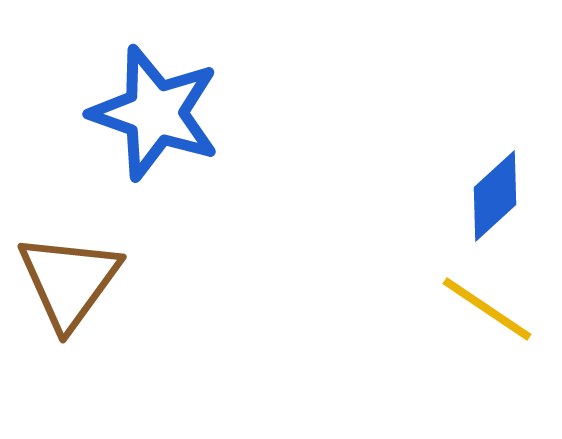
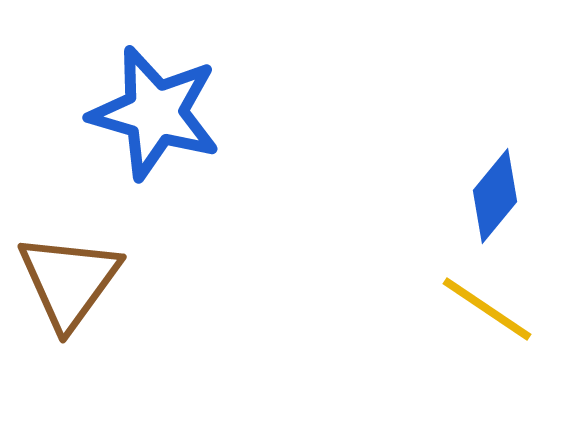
blue star: rotated 3 degrees counterclockwise
blue diamond: rotated 8 degrees counterclockwise
